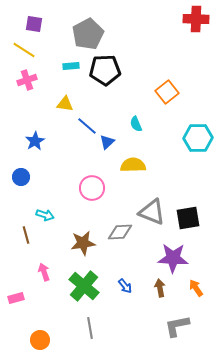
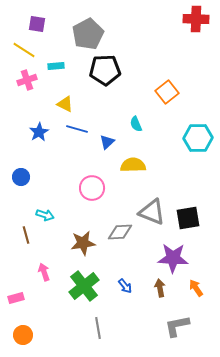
purple square: moved 3 px right
cyan rectangle: moved 15 px left
yellow triangle: rotated 18 degrees clockwise
blue line: moved 10 px left, 3 px down; rotated 25 degrees counterclockwise
blue star: moved 4 px right, 9 px up
green cross: rotated 12 degrees clockwise
gray line: moved 8 px right
orange circle: moved 17 px left, 5 px up
